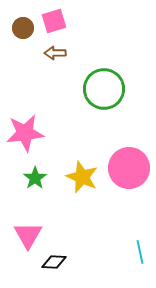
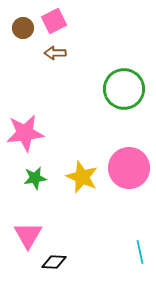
pink square: rotated 10 degrees counterclockwise
green circle: moved 20 px right
green star: rotated 25 degrees clockwise
